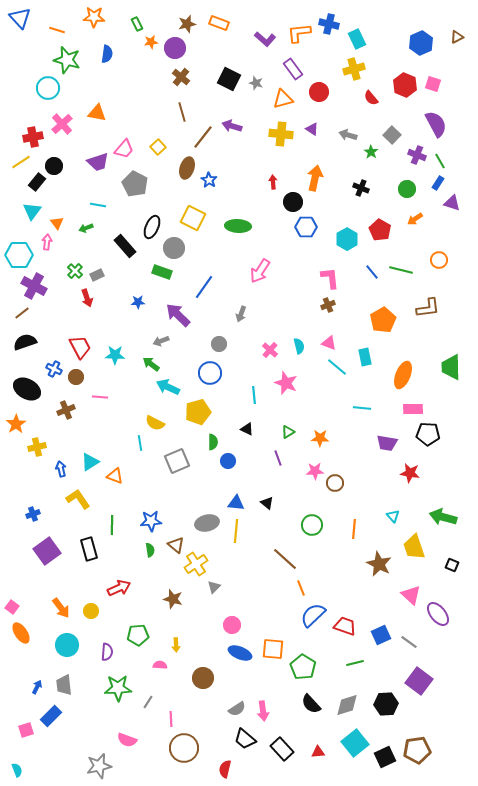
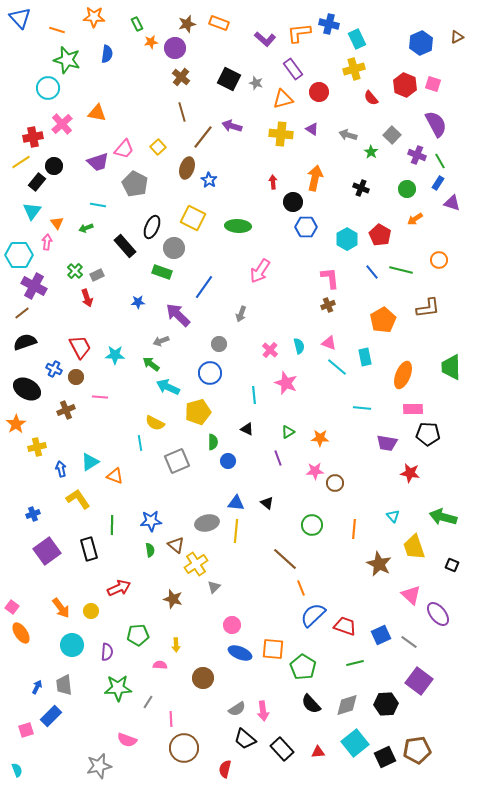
red pentagon at (380, 230): moved 5 px down
cyan circle at (67, 645): moved 5 px right
